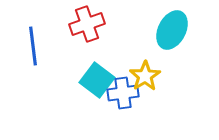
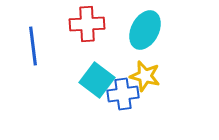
red cross: rotated 16 degrees clockwise
cyan ellipse: moved 27 px left
yellow star: rotated 24 degrees counterclockwise
blue cross: moved 1 px down
